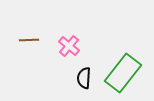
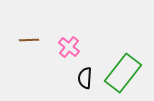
pink cross: moved 1 px down
black semicircle: moved 1 px right
